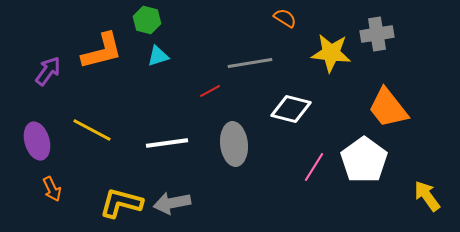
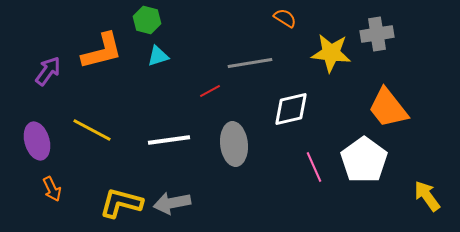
white diamond: rotated 27 degrees counterclockwise
white line: moved 2 px right, 3 px up
pink line: rotated 56 degrees counterclockwise
